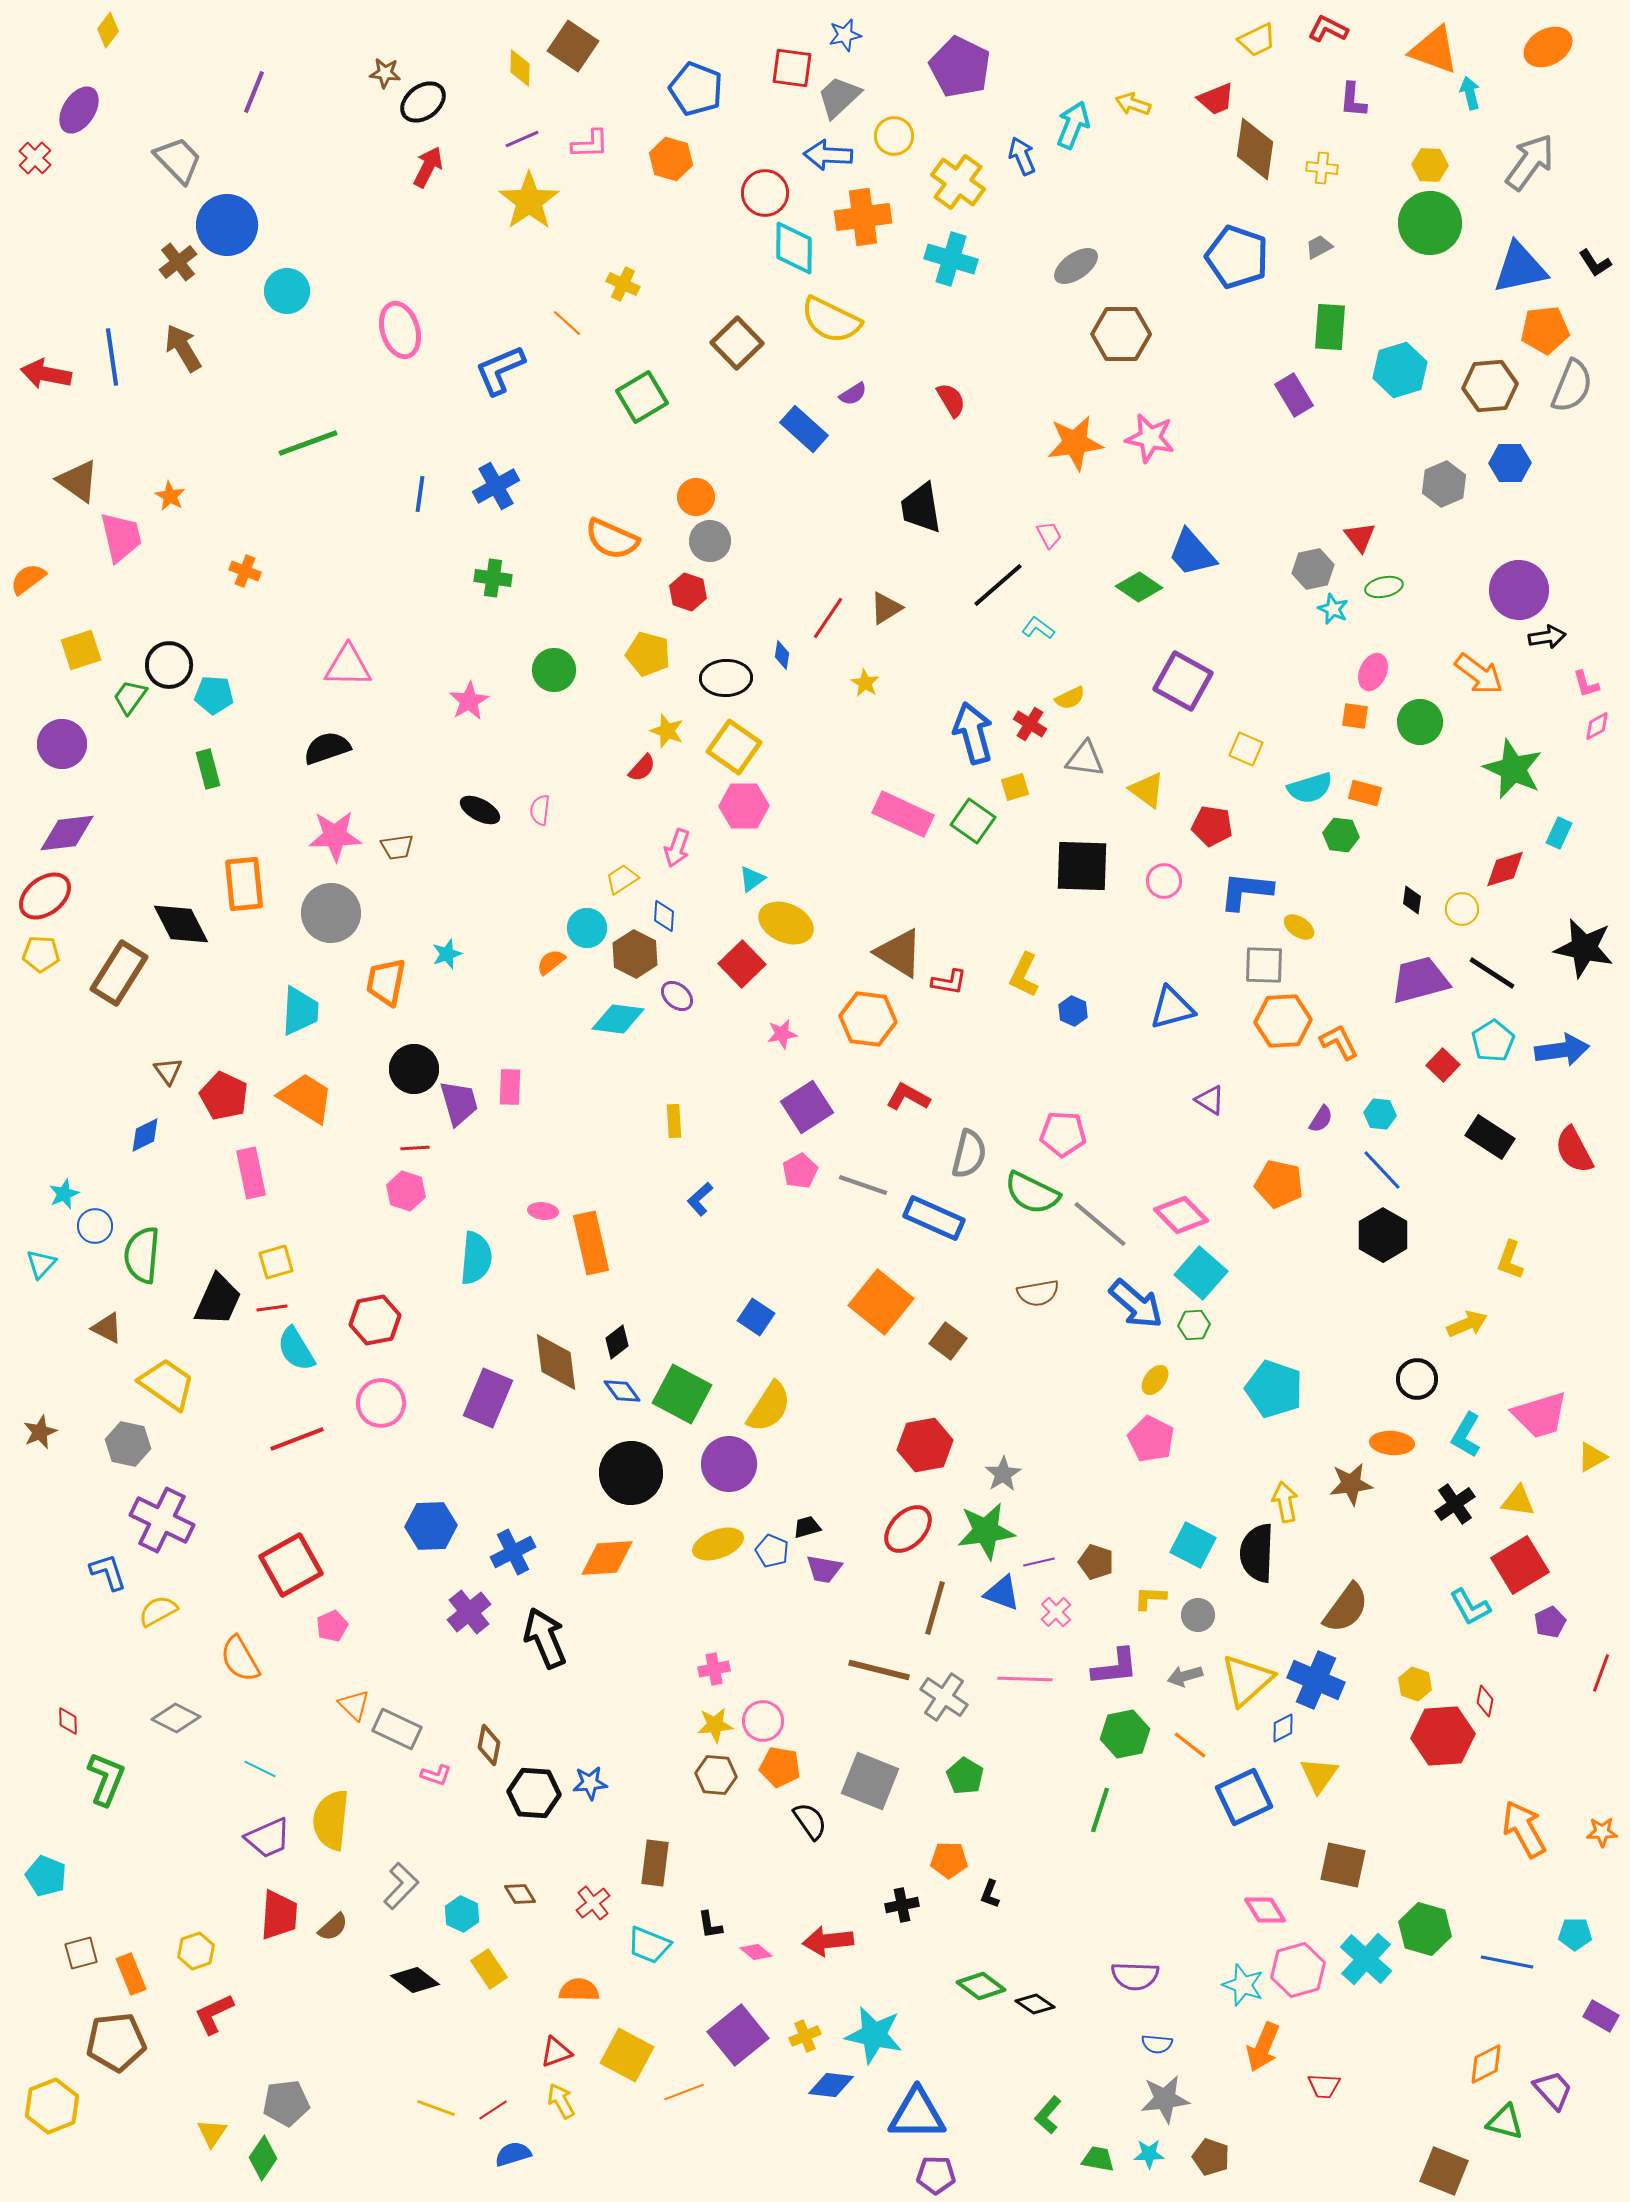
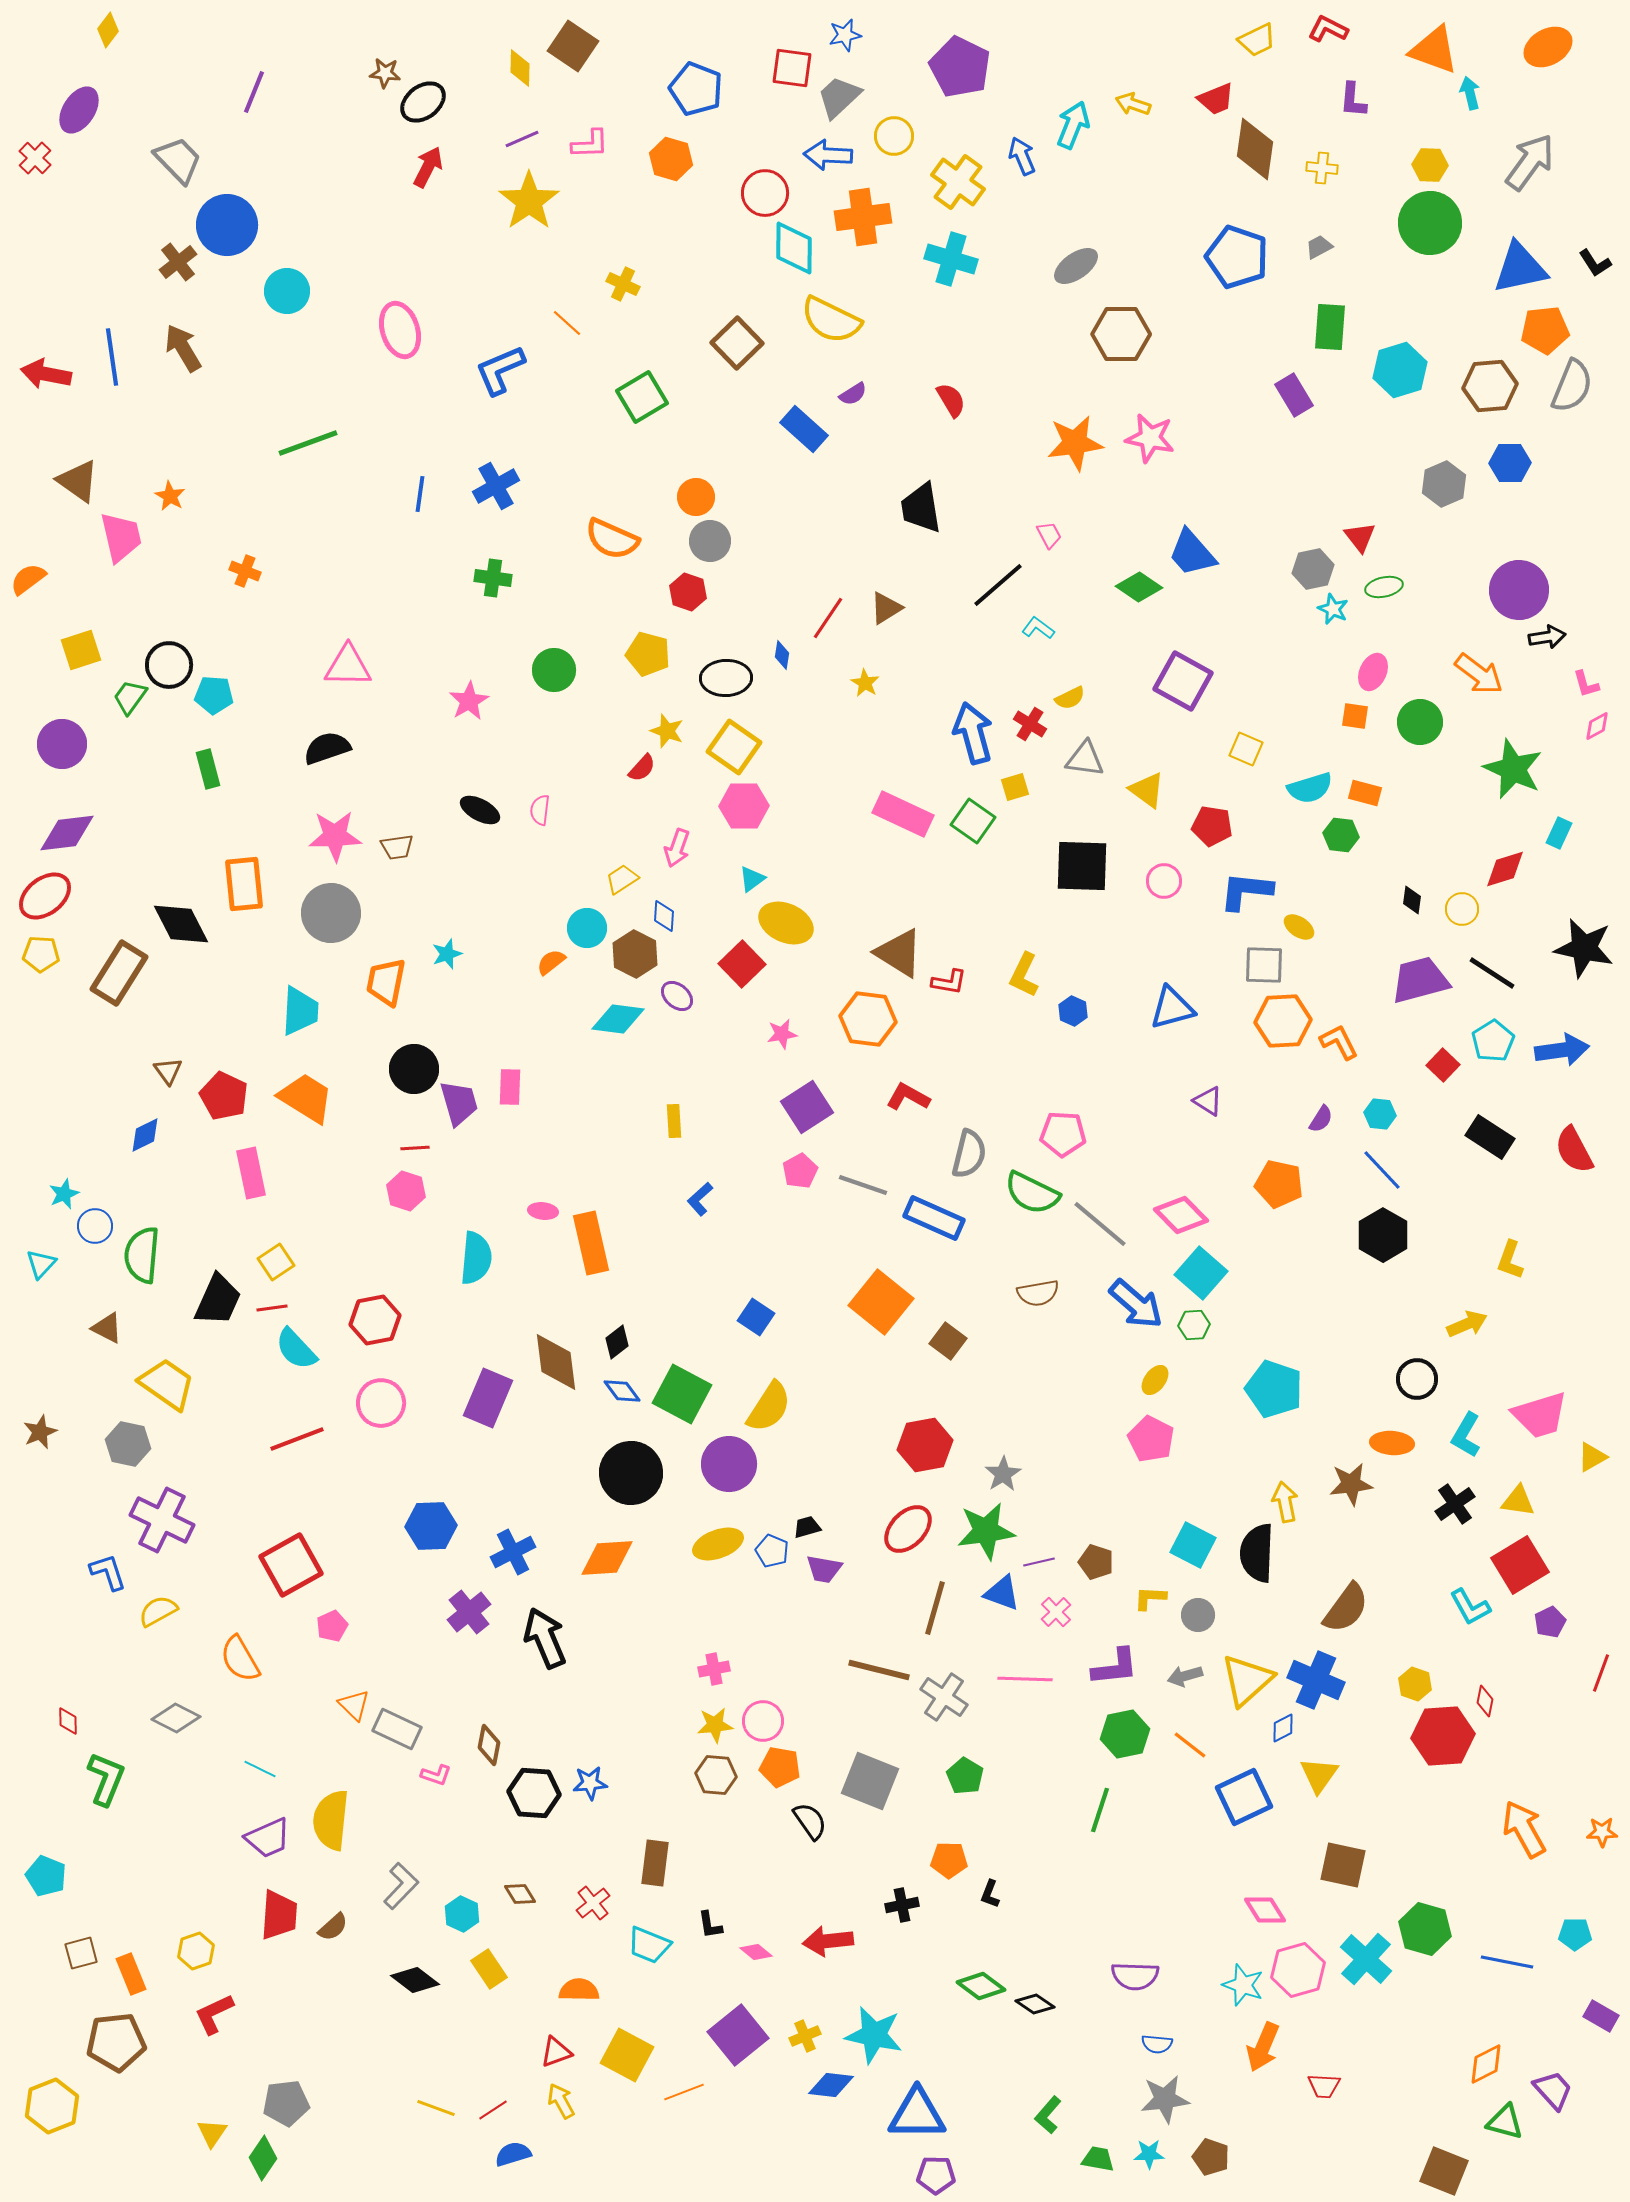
purple triangle at (1210, 1100): moved 2 px left, 1 px down
yellow square at (276, 1262): rotated 18 degrees counterclockwise
cyan semicircle at (296, 1349): rotated 12 degrees counterclockwise
